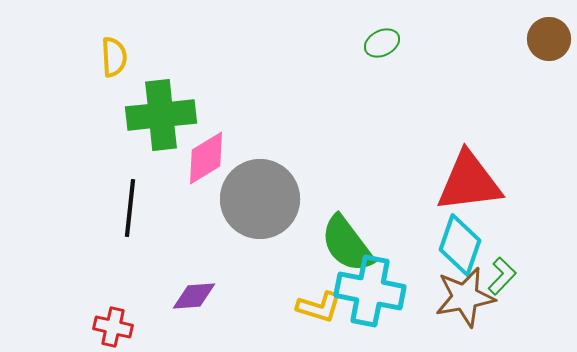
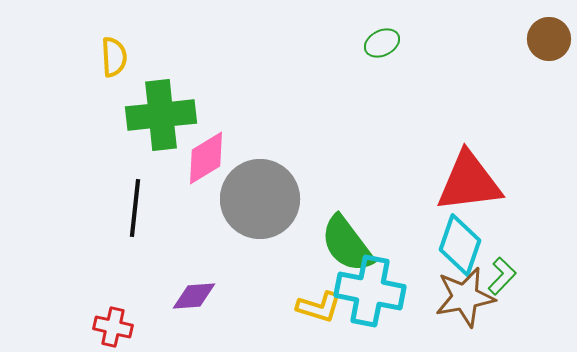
black line: moved 5 px right
